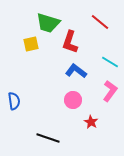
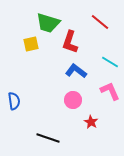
pink L-shape: rotated 60 degrees counterclockwise
